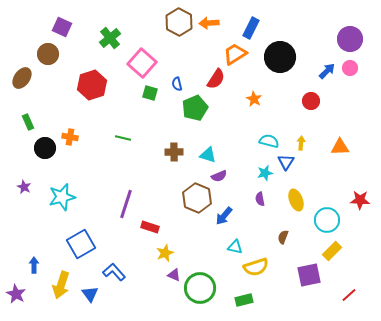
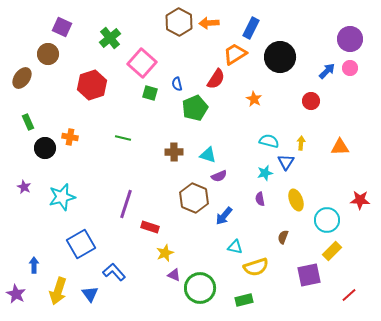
brown hexagon at (197, 198): moved 3 px left
yellow arrow at (61, 285): moved 3 px left, 6 px down
